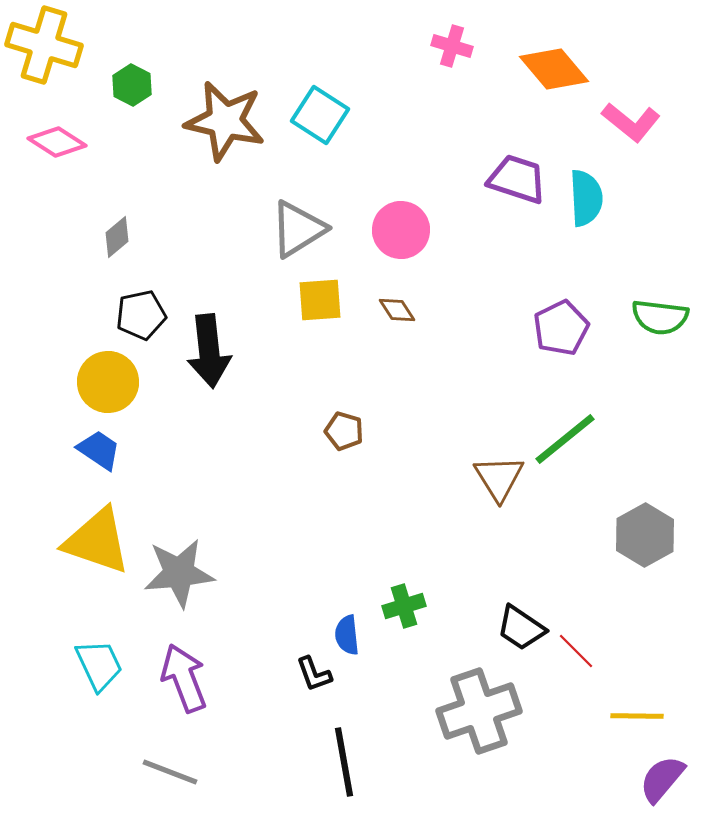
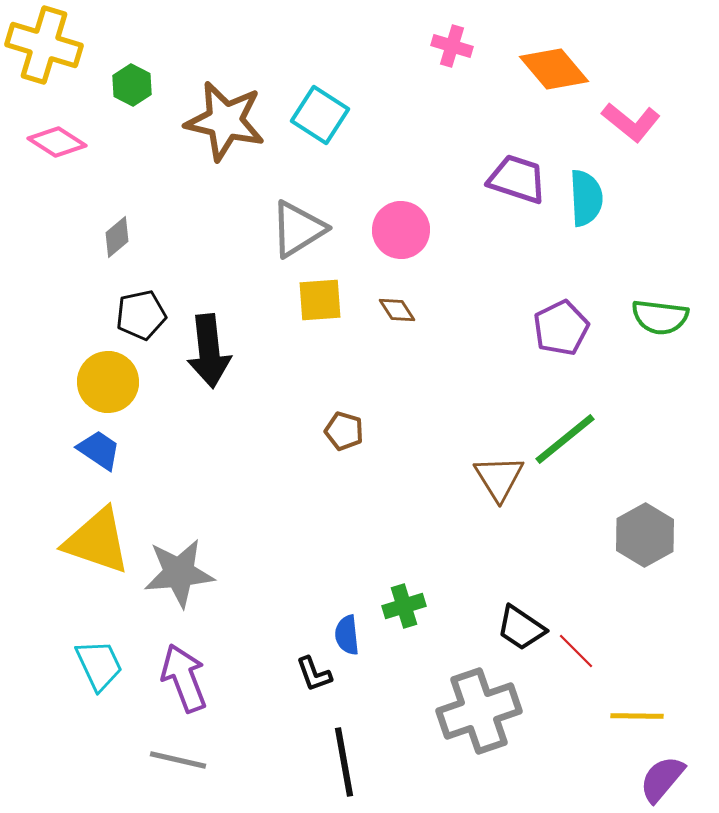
gray line: moved 8 px right, 12 px up; rotated 8 degrees counterclockwise
